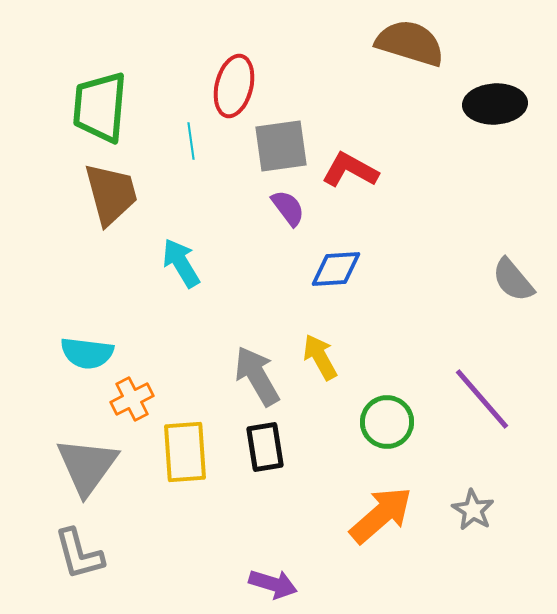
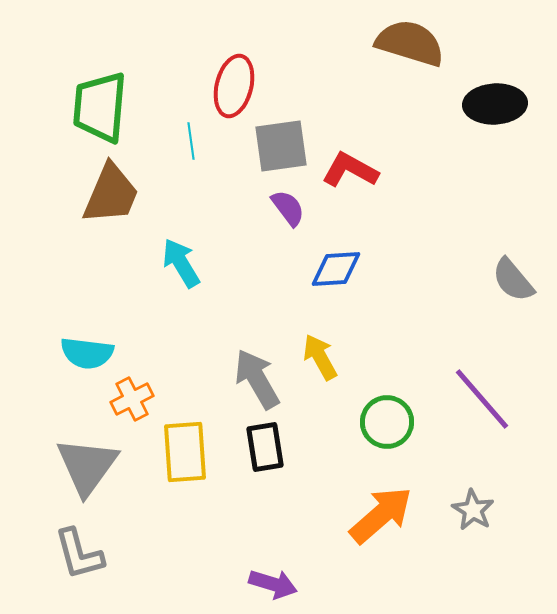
brown trapezoid: rotated 38 degrees clockwise
gray arrow: moved 3 px down
